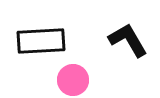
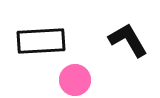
pink circle: moved 2 px right
